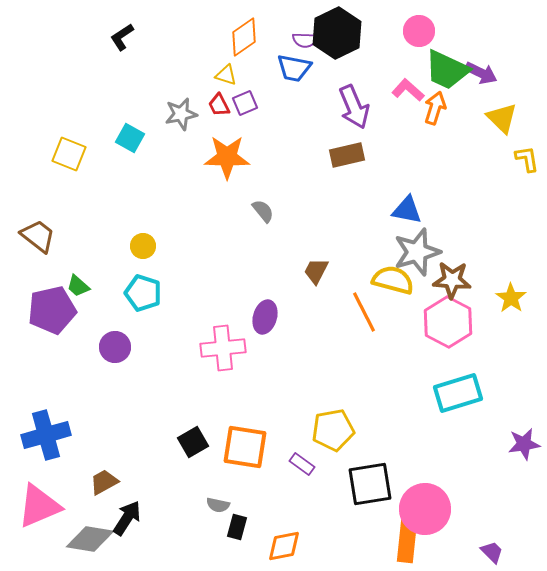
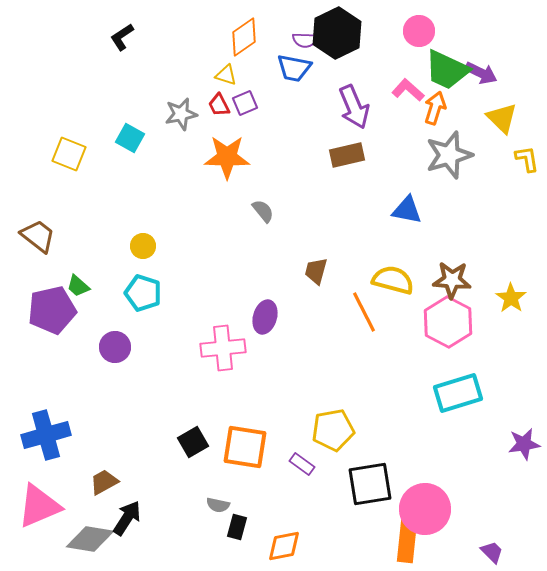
gray star at (417, 252): moved 32 px right, 97 px up
brown trapezoid at (316, 271): rotated 12 degrees counterclockwise
